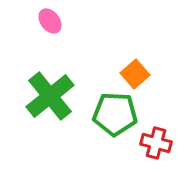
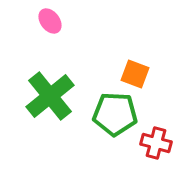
orange square: rotated 28 degrees counterclockwise
